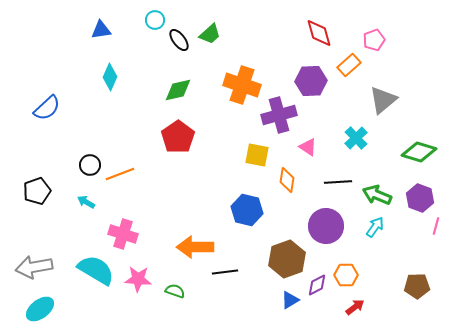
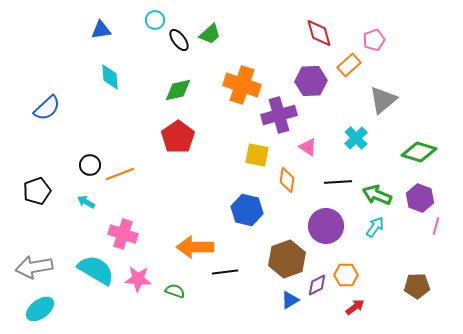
cyan diamond at (110, 77): rotated 28 degrees counterclockwise
